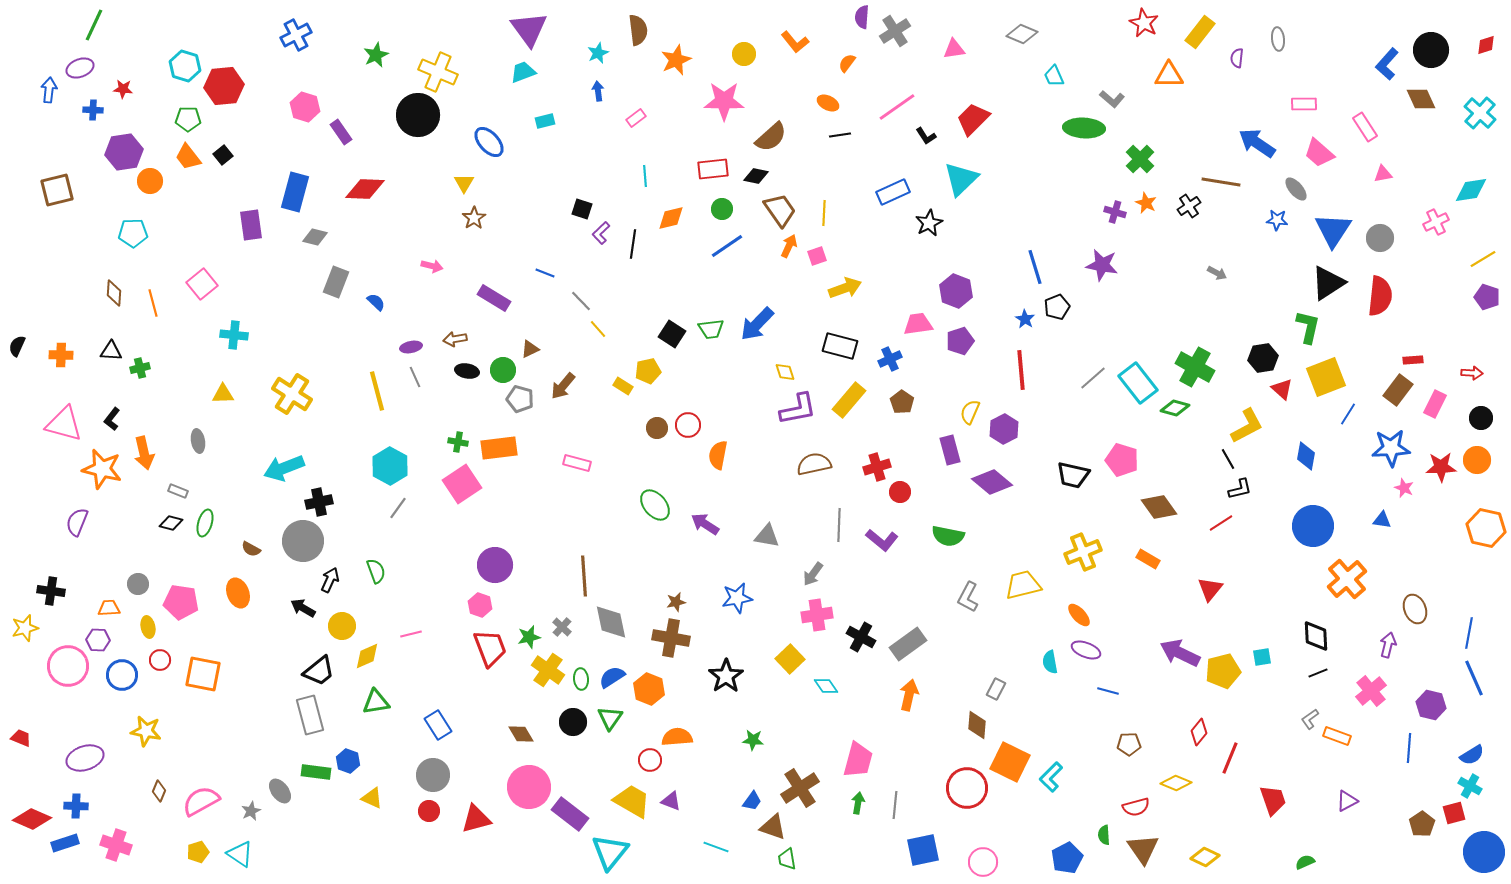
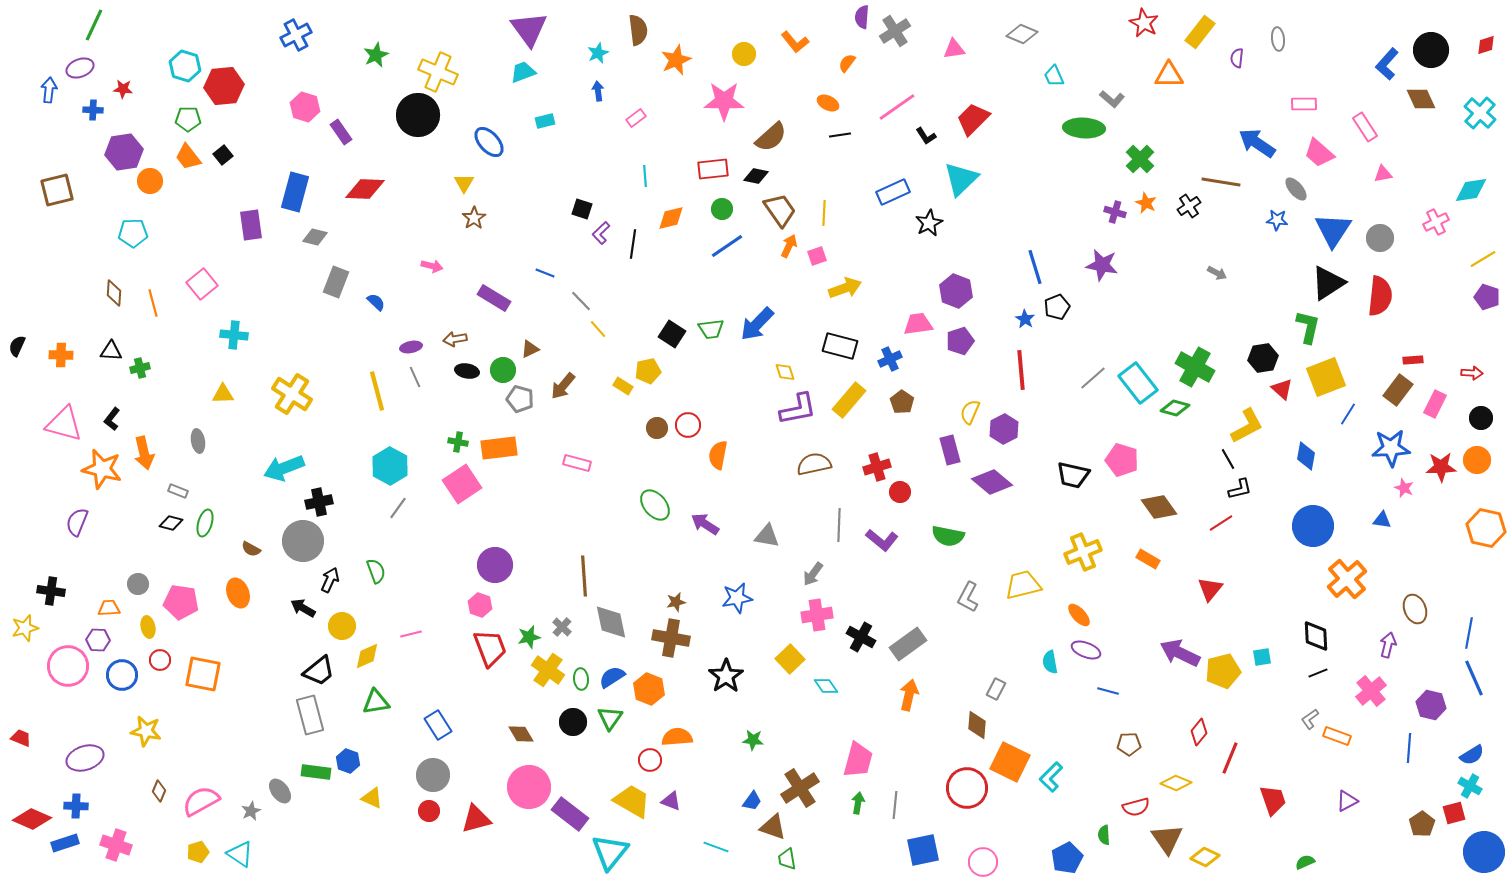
brown triangle at (1143, 849): moved 24 px right, 10 px up
